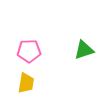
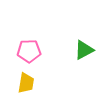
green triangle: rotated 10 degrees counterclockwise
